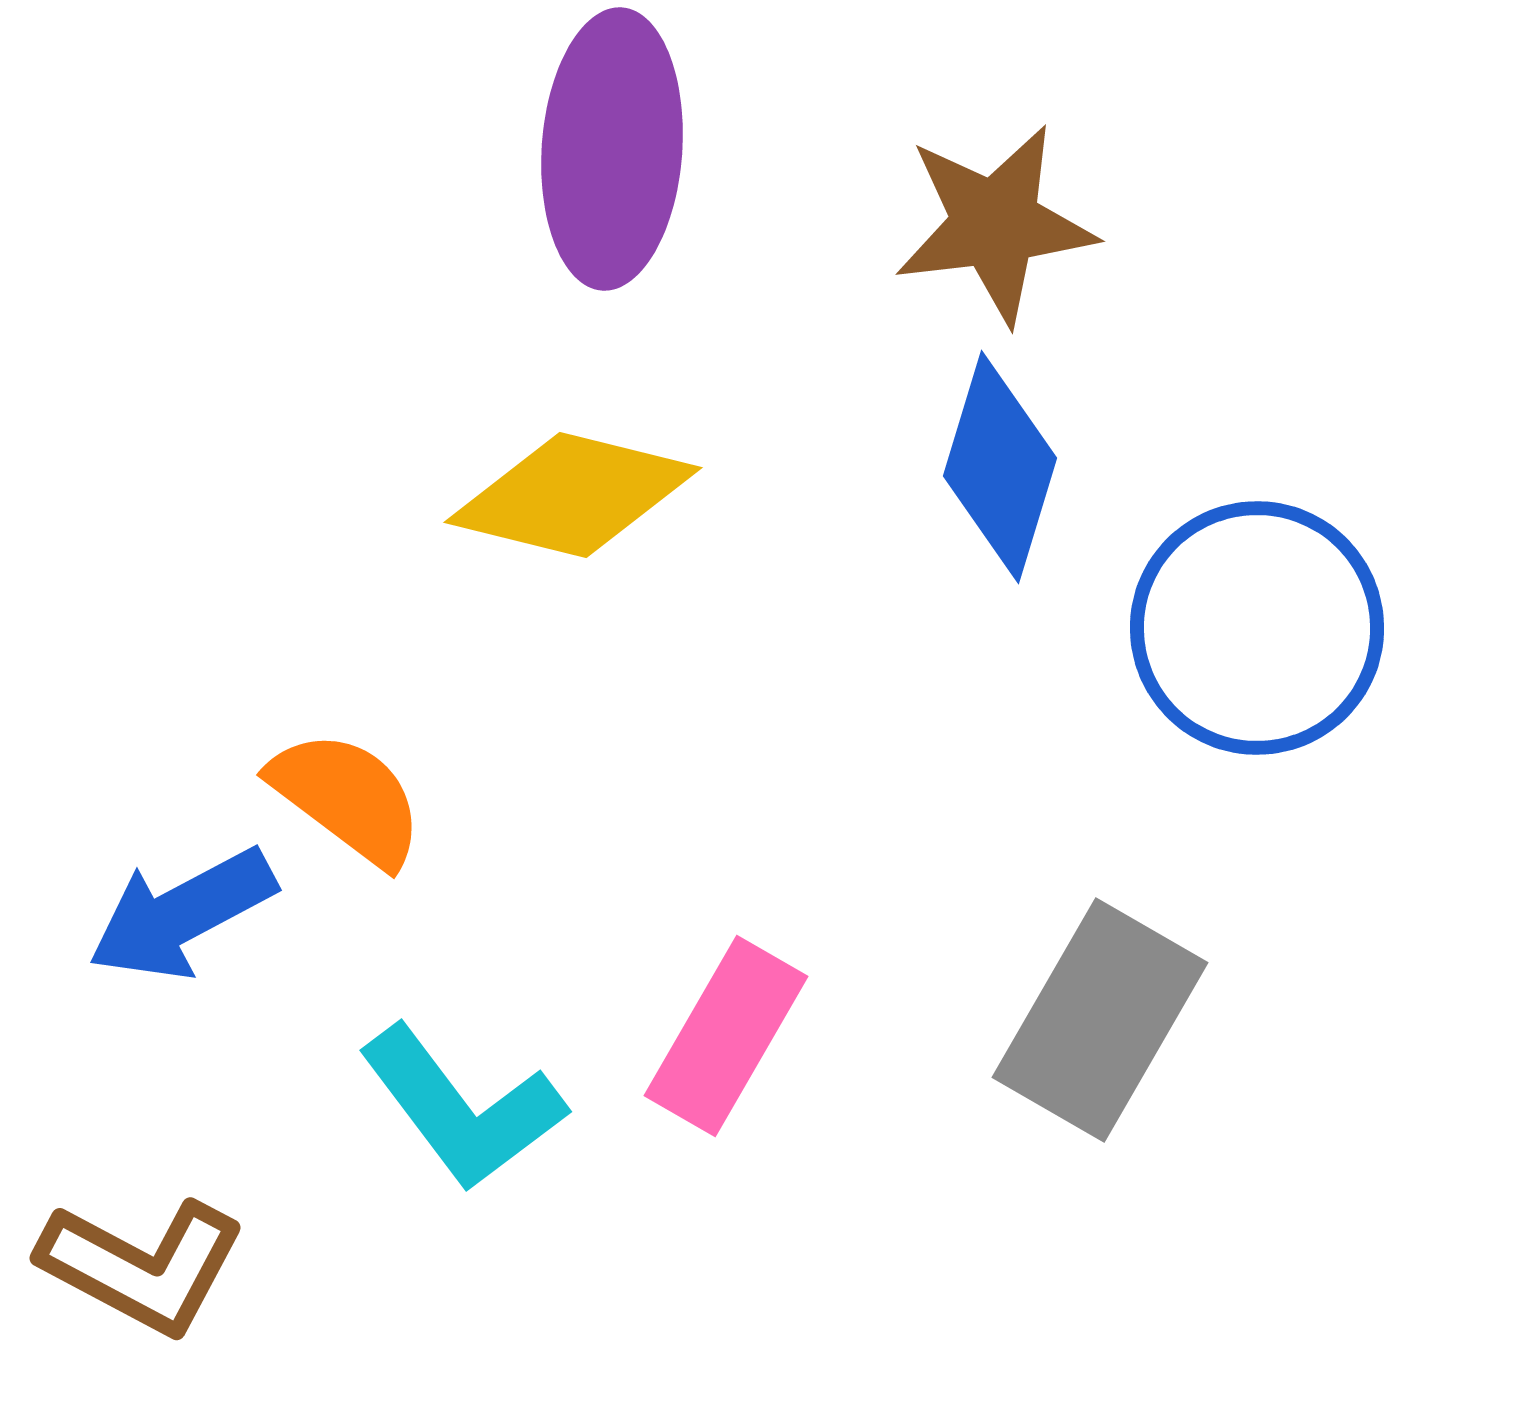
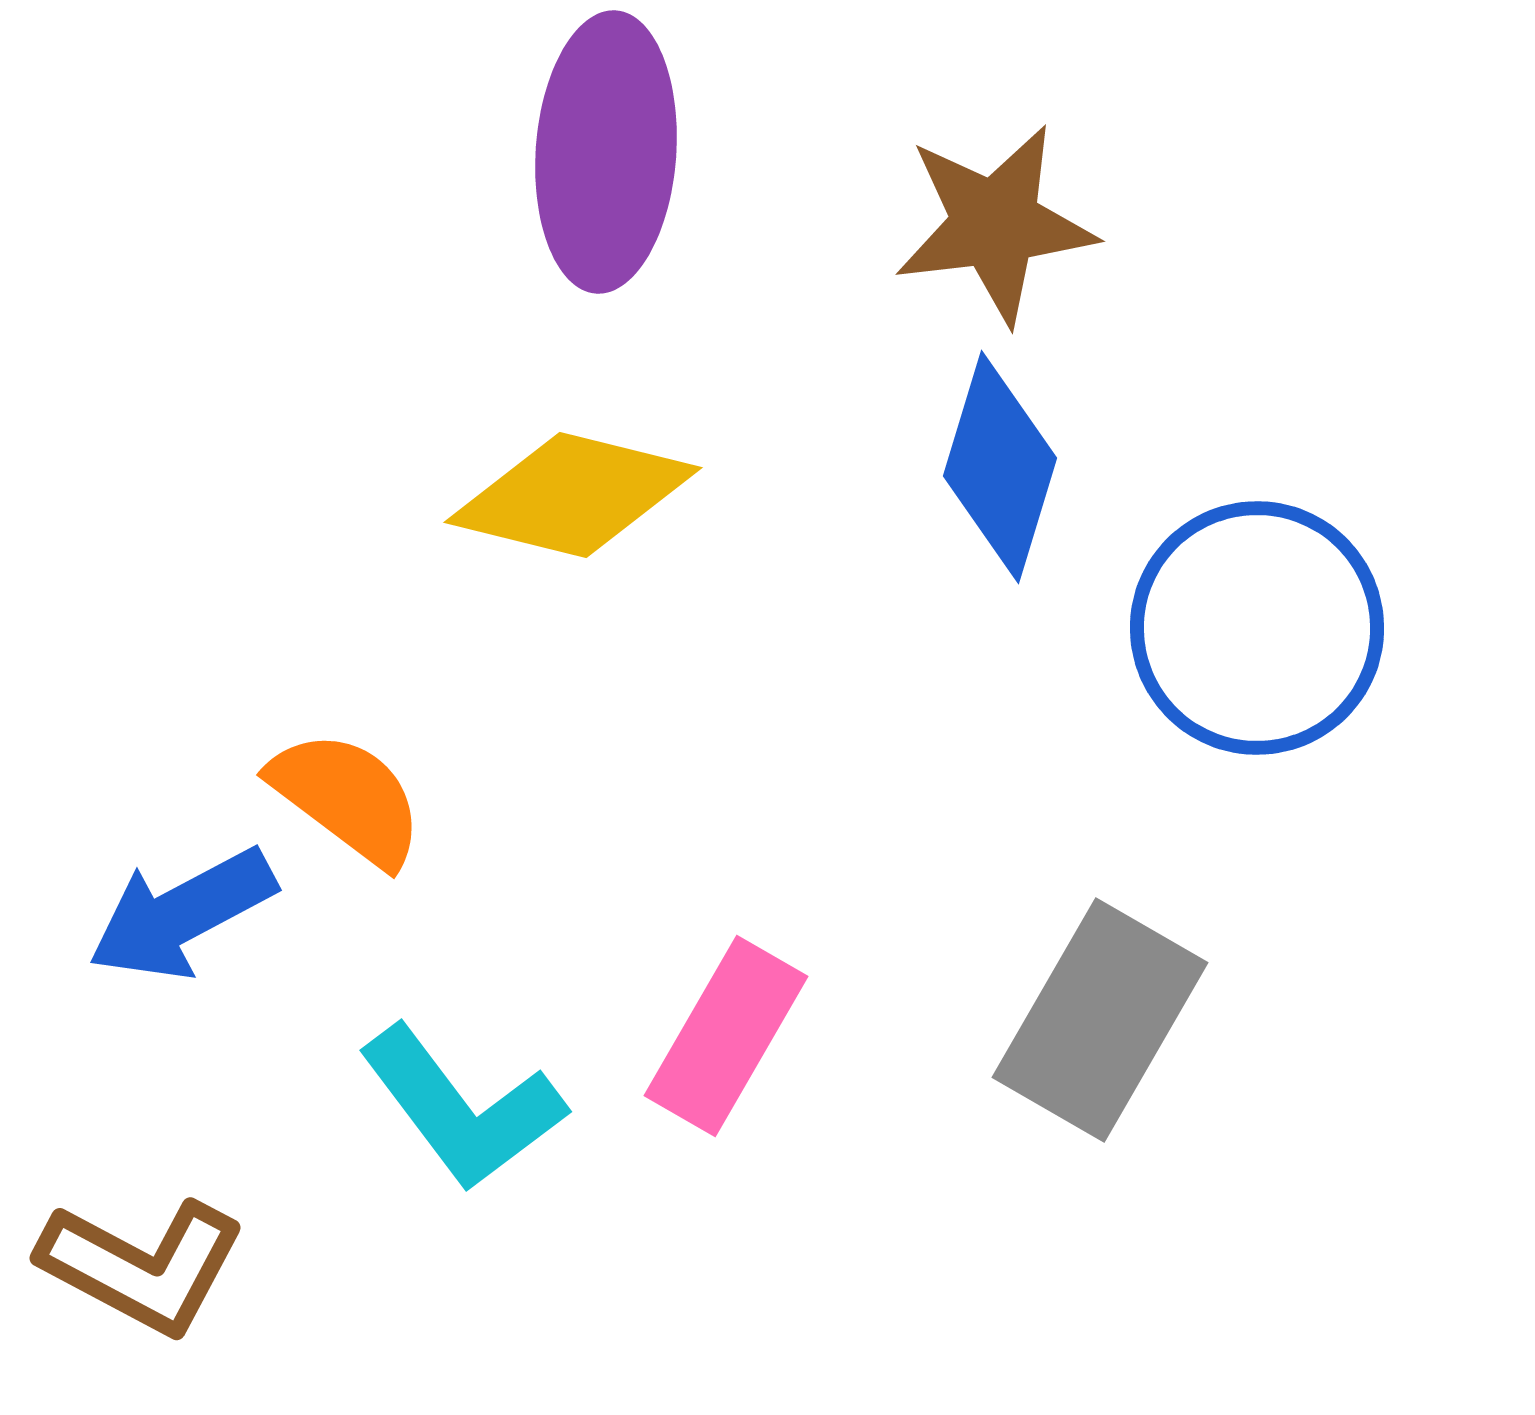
purple ellipse: moved 6 px left, 3 px down
